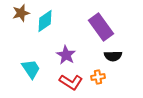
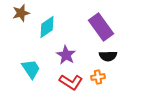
cyan diamond: moved 2 px right, 6 px down
black semicircle: moved 5 px left
